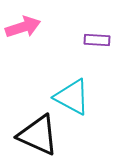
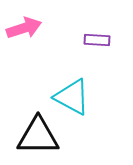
pink arrow: moved 1 px right, 1 px down
black triangle: moved 1 px down; rotated 24 degrees counterclockwise
